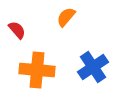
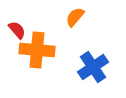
orange semicircle: moved 9 px right
orange cross: moved 20 px up
